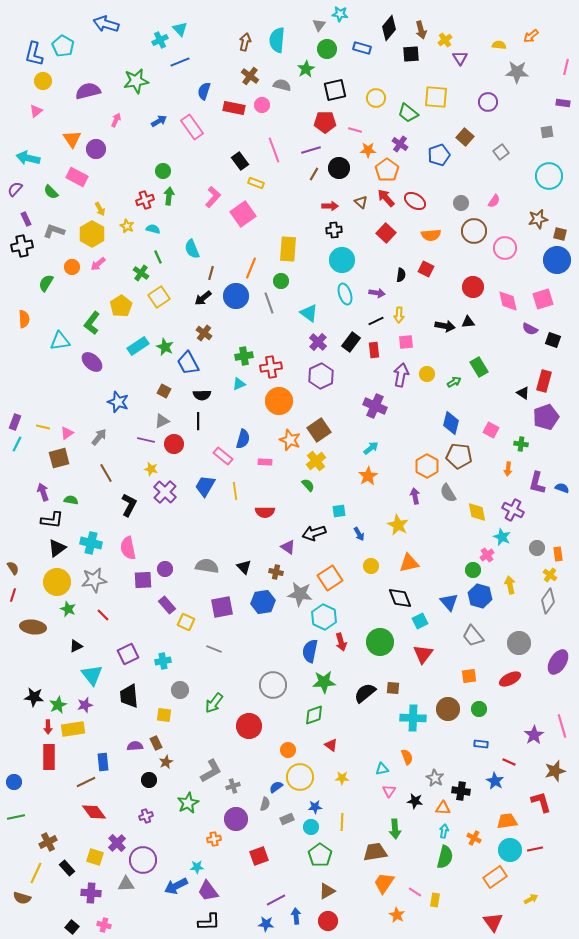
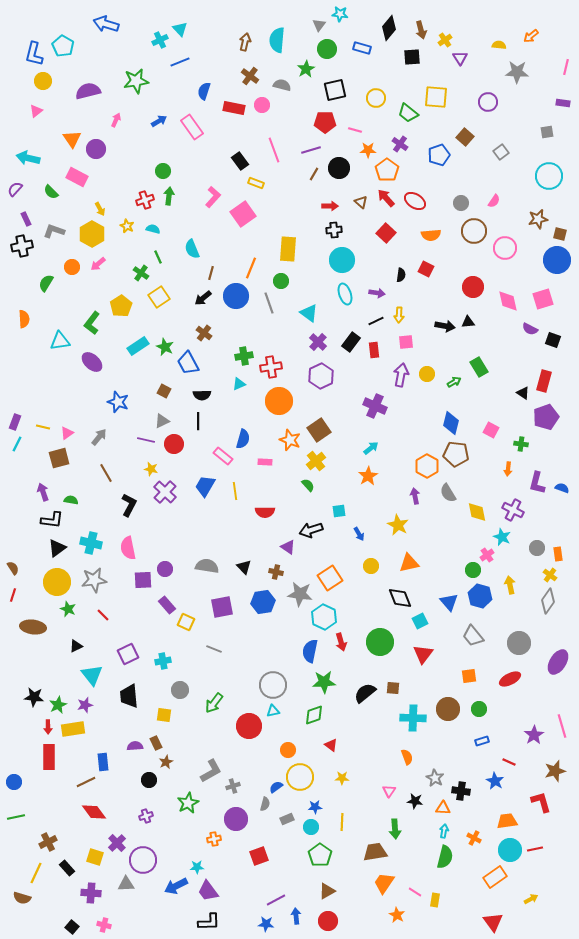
black square at (411, 54): moved 1 px right, 3 px down
brown pentagon at (459, 456): moved 3 px left, 2 px up
black arrow at (314, 533): moved 3 px left, 3 px up
blue rectangle at (481, 744): moved 1 px right, 3 px up; rotated 24 degrees counterclockwise
cyan triangle at (382, 769): moved 109 px left, 58 px up
